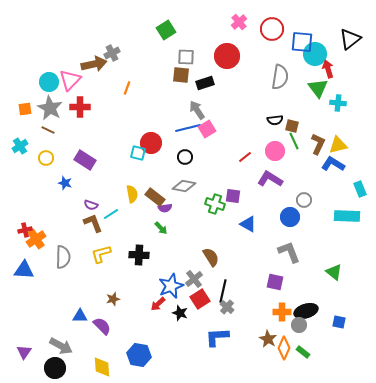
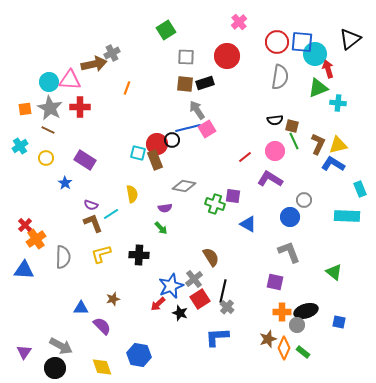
red circle at (272, 29): moved 5 px right, 13 px down
brown square at (181, 75): moved 4 px right, 9 px down
pink triangle at (70, 80): rotated 50 degrees clockwise
green triangle at (318, 88): rotated 45 degrees clockwise
red circle at (151, 143): moved 6 px right, 1 px down
black circle at (185, 157): moved 13 px left, 17 px up
blue star at (65, 183): rotated 16 degrees clockwise
brown rectangle at (155, 197): moved 37 px up; rotated 30 degrees clockwise
red cross at (25, 230): moved 5 px up; rotated 32 degrees counterclockwise
blue triangle at (80, 316): moved 1 px right, 8 px up
gray circle at (299, 325): moved 2 px left
brown star at (268, 339): rotated 24 degrees clockwise
yellow diamond at (102, 367): rotated 15 degrees counterclockwise
